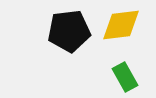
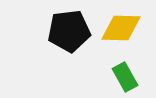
yellow diamond: moved 3 px down; rotated 9 degrees clockwise
